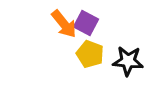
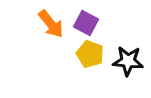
orange arrow: moved 13 px left
